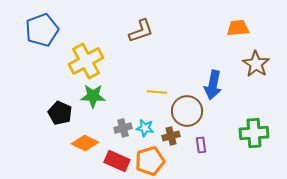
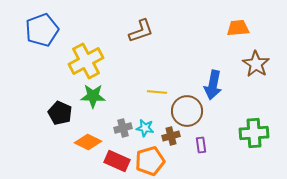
orange diamond: moved 3 px right, 1 px up
